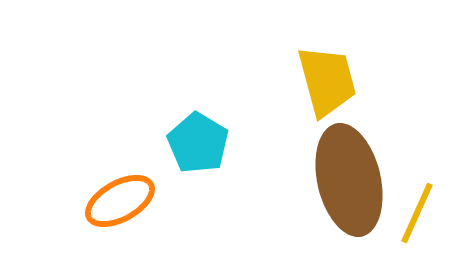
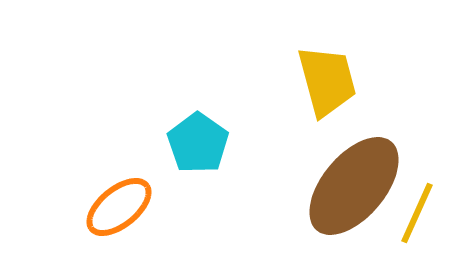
cyan pentagon: rotated 4 degrees clockwise
brown ellipse: moved 5 px right, 6 px down; rotated 53 degrees clockwise
orange ellipse: moved 1 px left, 6 px down; rotated 10 degrees counterclockwise
